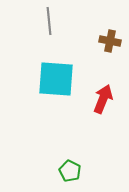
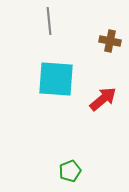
red arrow: rotated 28 degrees clockwise
green pentagon: rotated 25 degrees clockwise
